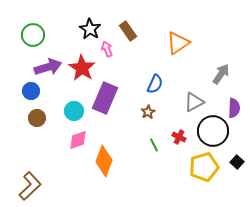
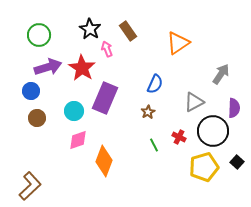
green circle: moved 6 px right
